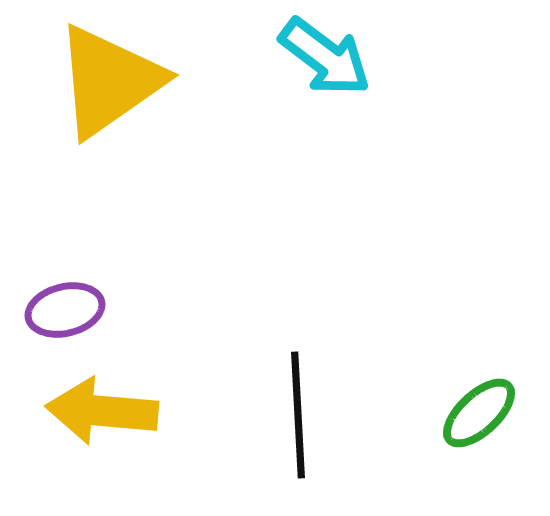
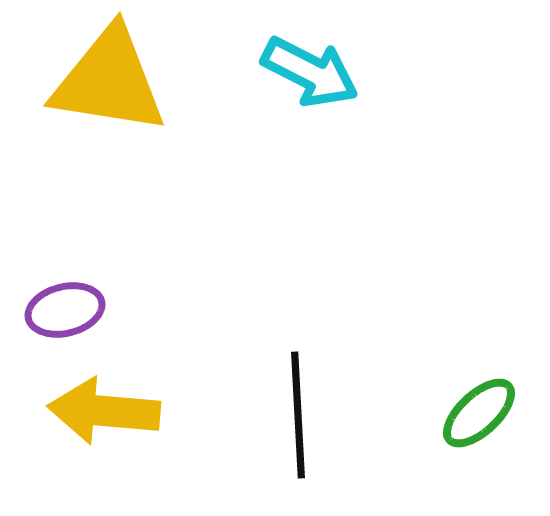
cyan arrow: moved 15 px left, 15 px down; rotated 10 degrees counterclockwise
yellow triangle: rotated 44 degrees clockwise
yellow arrow: moved 2 px right
